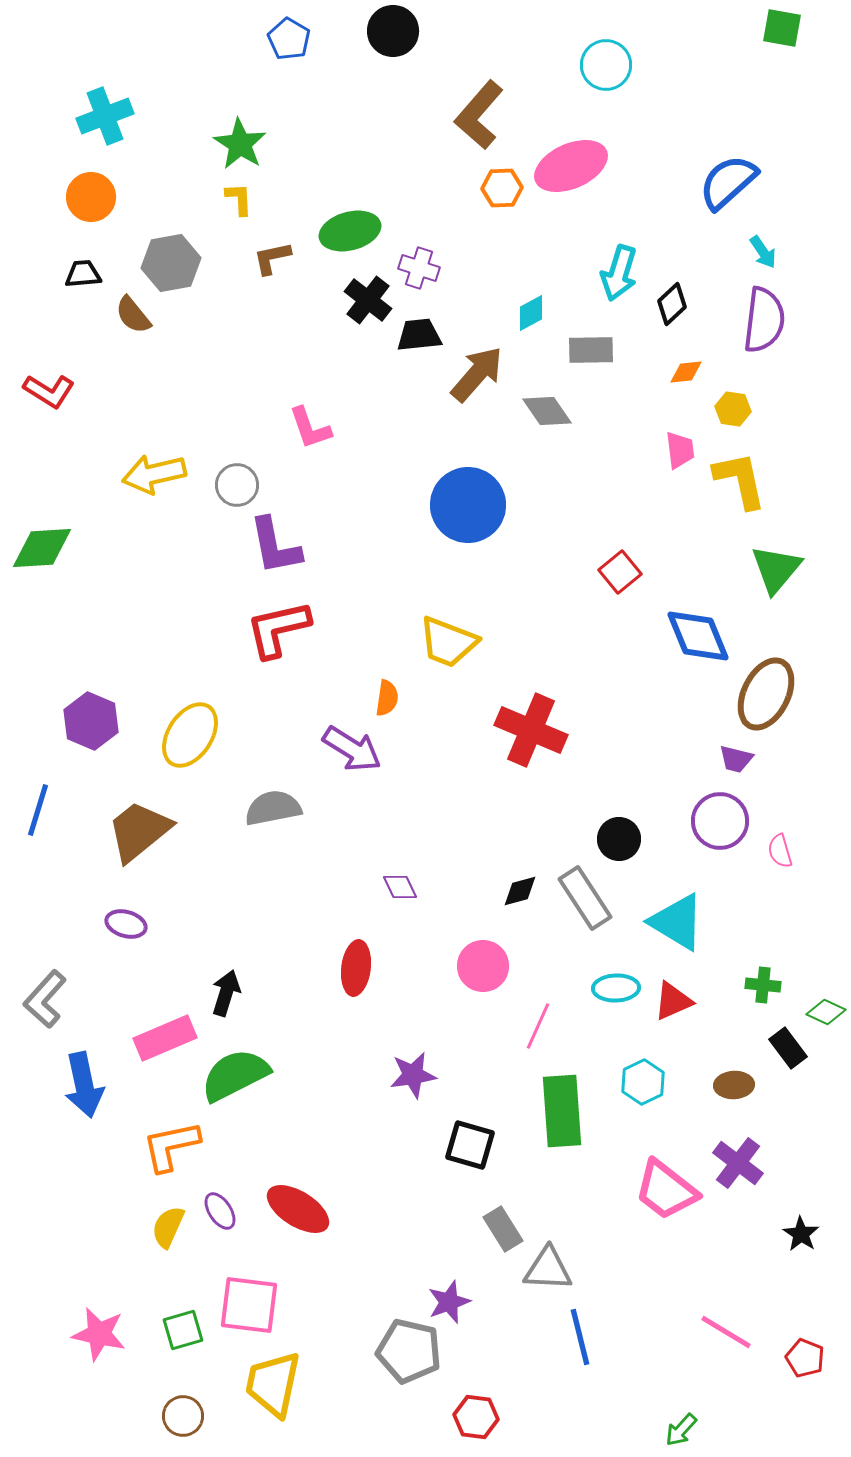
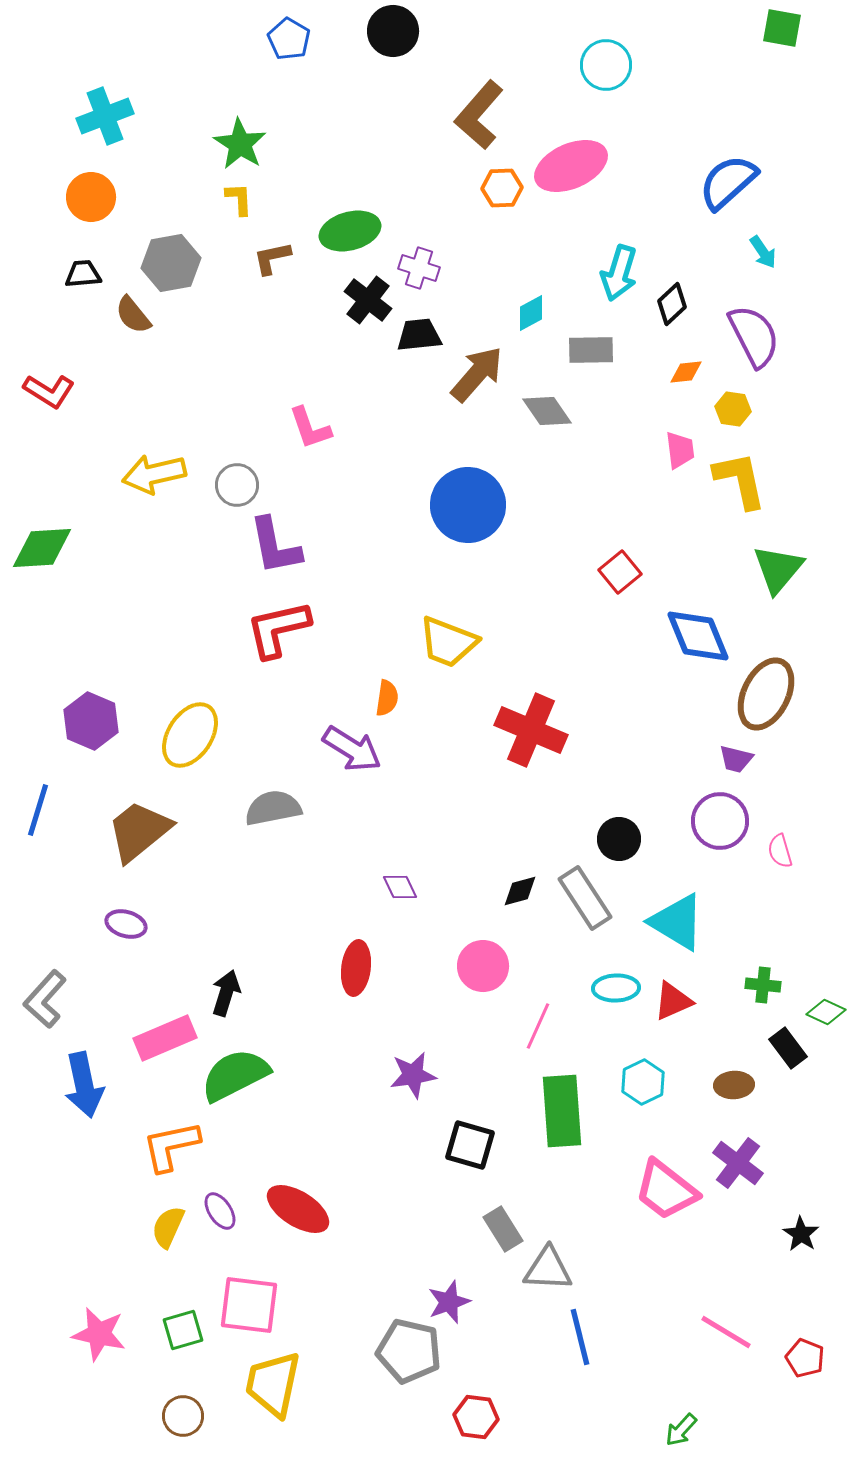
purple semicircle at (764, 320): moved 10 px left, 16 px down; rotated 34 degrees counterclockwise
green triangle at (776, 569): moved 2 px right
